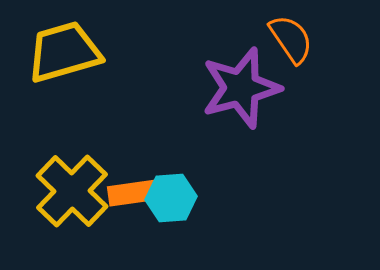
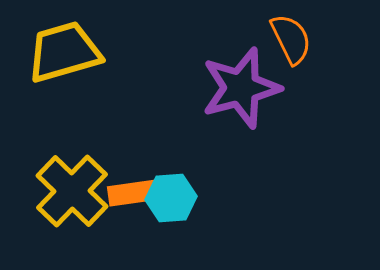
orange semicircle: rotated 8 degrees clockwise
